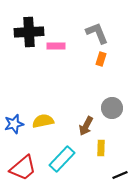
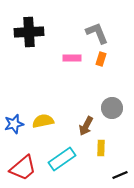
pink rectangle: moved 16 px right, 12 px down
cyan rectangle: rotated 12 degrees clockwise
